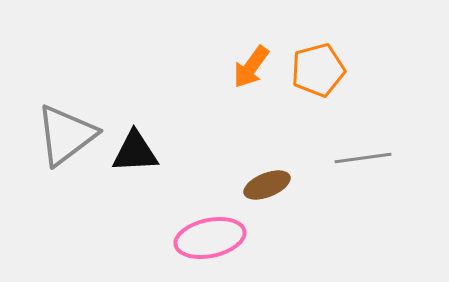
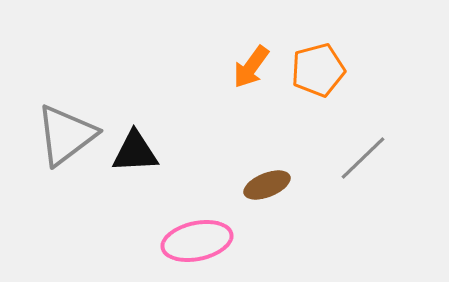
gray line: rotated 36 degrees counterclockwise
pink ellipse: moved 13 px left, 3 px down
